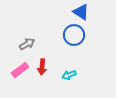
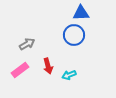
blue triangle: moved 1 px down; rotated 36 degrees counterclockwise
red arrow: moved 6 px right, 1 px up; rotated 21 degrees counterclockwise
